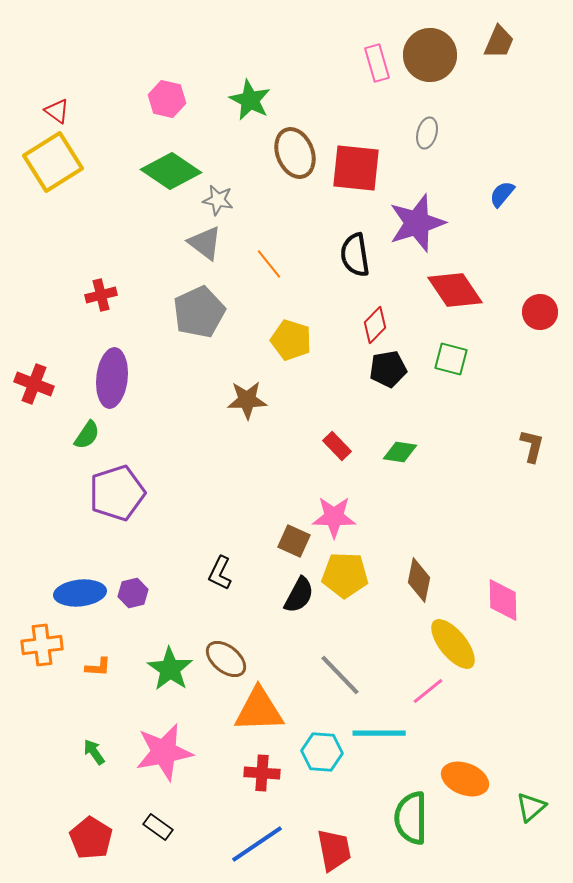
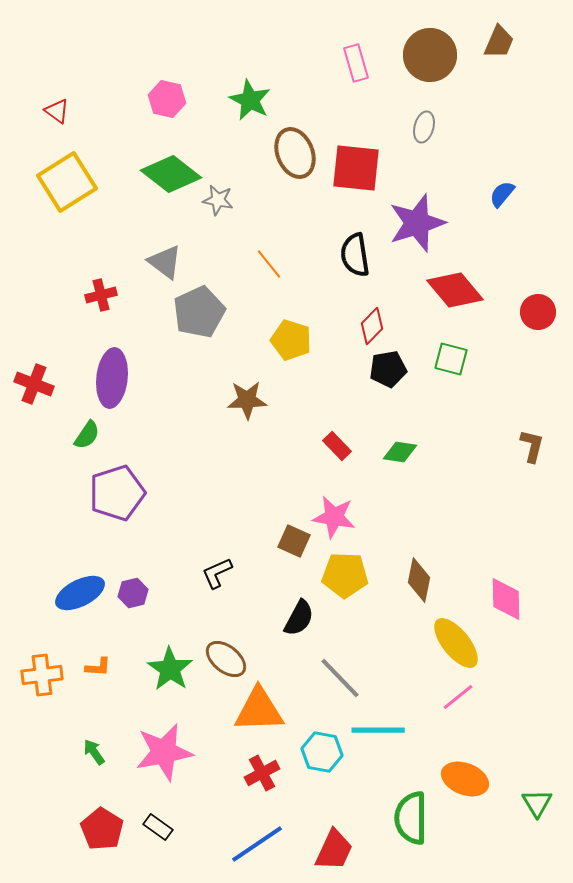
pink rectangle at (377, 63): moved 21 px left
gray ellipse at (427, 133): moved 3 px left, 6 px up
yellow square at (53, 162): moved 14 px right, 20 px down
green diamond at (171, 171): moved 3 px down; rotated 4 degrees clockwise
gray triangle at (205, 243): moved 40 px left, 19 px down
red diamond at (455, 290): rotated 6 degrees counterclockwise
red circle at (540, 312): moved 2 px left
red diamond at (375, 325): moved 3 px left, 1 px down
pink star at (334, 517): rotated 9 degrees clockwise
black L-shape at (220, 573): moved 3 px left; rotated 40 degrees clockwise
blue ellipse at (80, 593): rotated 21 degrees counterclockwise
black semicircle at (299, 595): moved 23 px down
pink diamond at (503, 600): moved 3 px right, 1 px up
yellow ellipse at (453, 644): moved 3 px right, 1 px up
orange cross at (42, 645): moved 30 px down
gray line at (340, 675): moved 3 px down
pink line at (428, 691): moved 30 px right, 6 px down
cyan line at (379, 733): moved 1 px left, 3 px up
cyan hexagon at (322, 752): rotated 6 degrees clockwise
red cross at (262, 773): rotated 32 degrees counterclockwise
green triangle at (531, 807): moved 6 px right, 4 px up; rotated 20 degrees counterclockwise
red pentagon at (91, 838): moved 11 px right, 9 px up
red trapezoid at (334, 850): rotated 36 degrees clockwise
